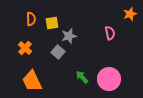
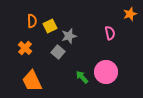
orange semicircle: moved 1 px right, 2 px down
yellow square: moved 2 px left, 3 px down; rotated 16 degrees counterclockwise
pink circle: moved 3 px left, 7 px up
